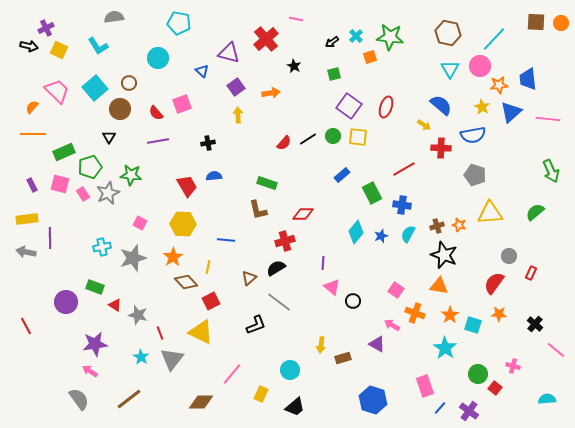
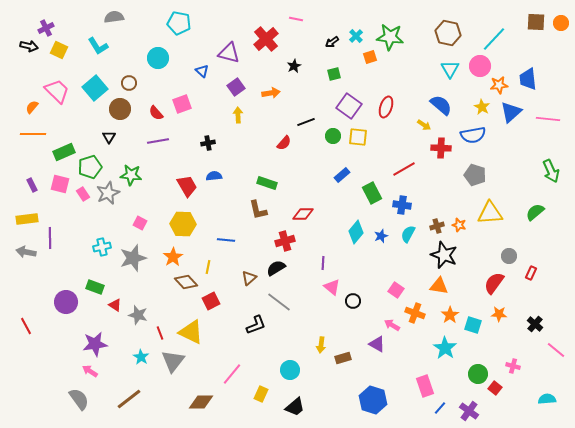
black star at (294, 66): rotated 16 degrees clockwise
black line at (308, 139): moved 2 px left, 17 px up; rotated 12 degrees clockwise
yellow triangle at (201, 332): moved 10 px left
gray triangle at (172, 359): moved 1 px right, 2 px down
